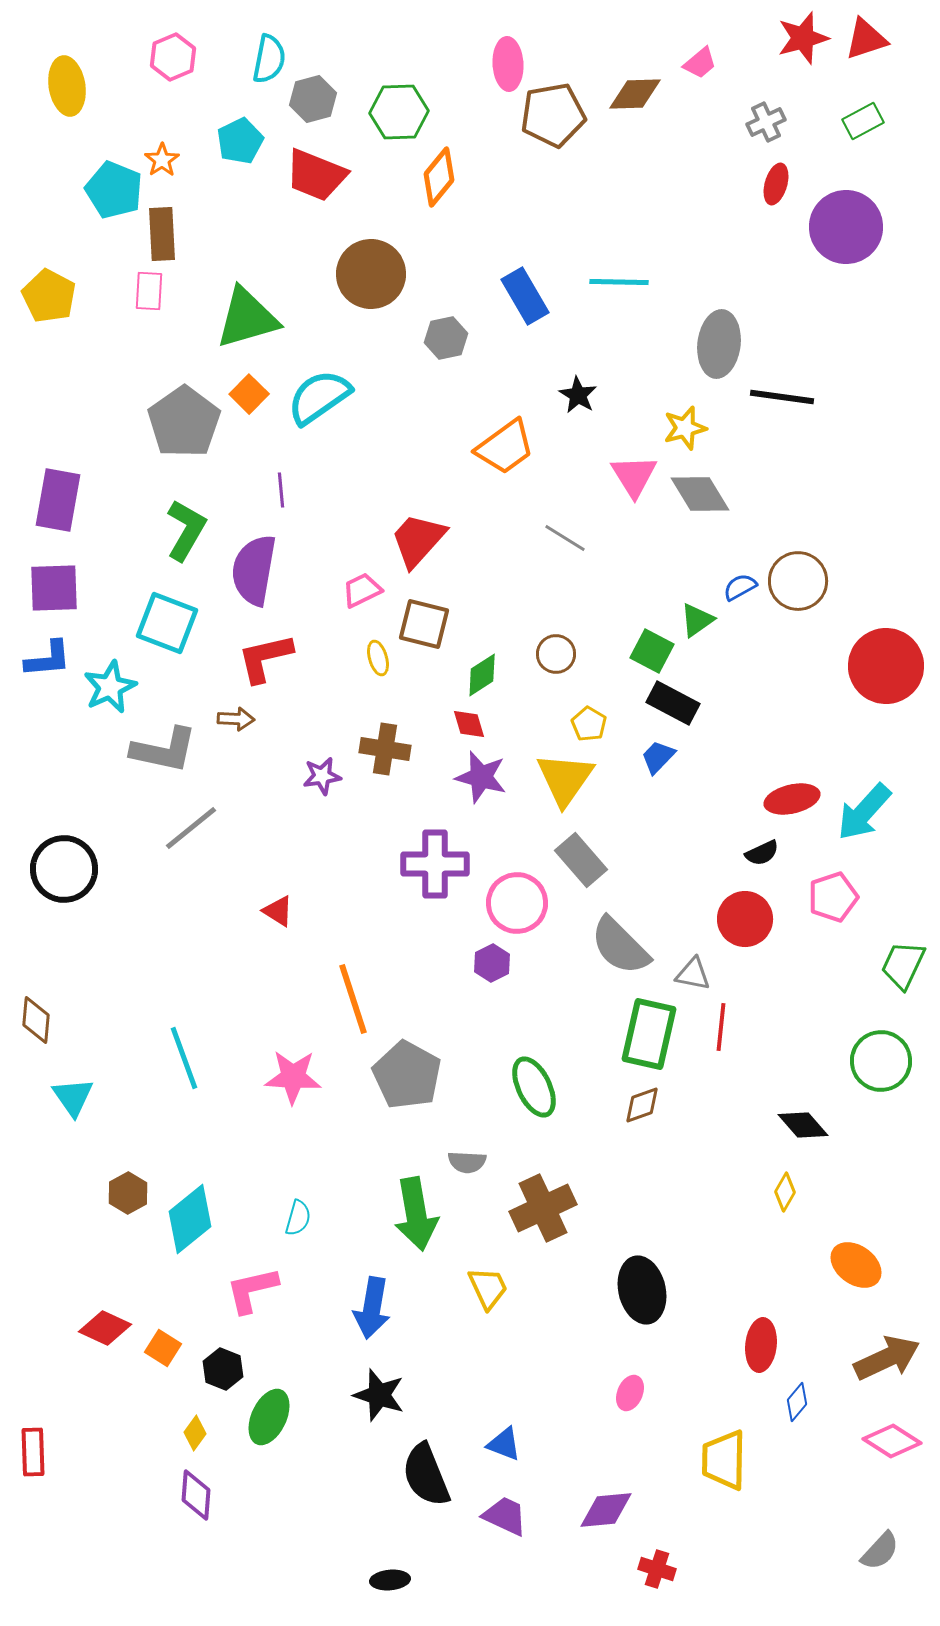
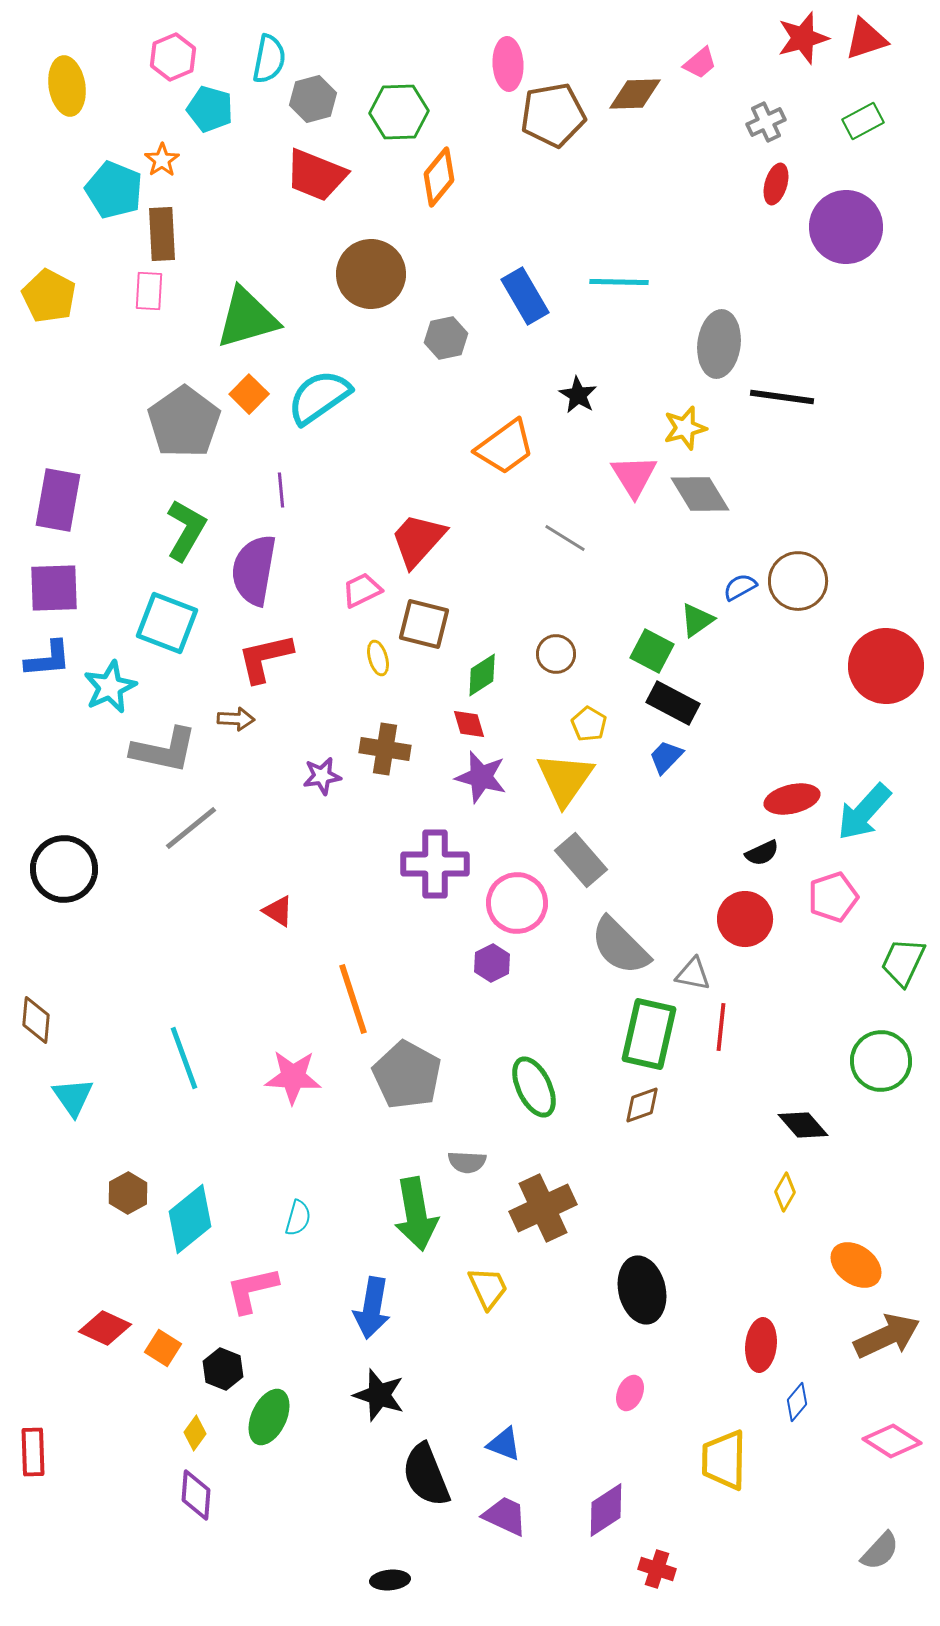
cyan pentagon at (240, 141): moved 30 px left, 32 px up; rotated 30 degrees counterclockwise
blue trapezoid at (658, 757): moved 8 px right
green trapezoid at (903, 965): moved 3 px up
brown arrow at (887, 1358): moved 22 px up
purple diamond at (606, 1510): rotated 28 degrees counterclockwise
